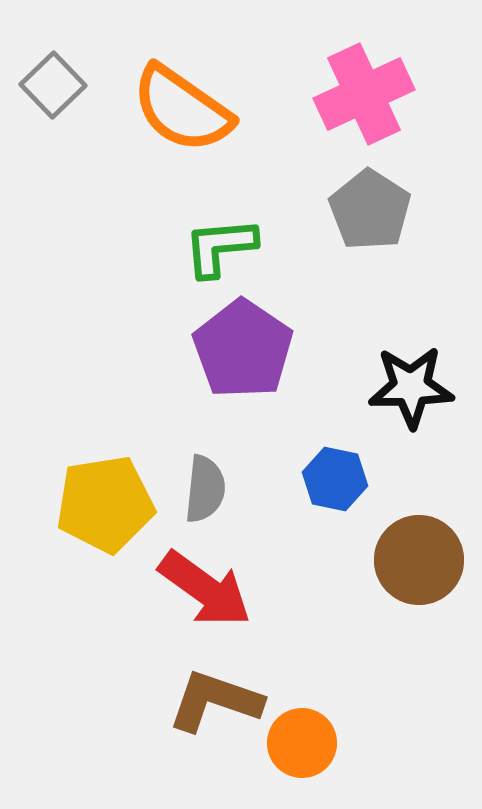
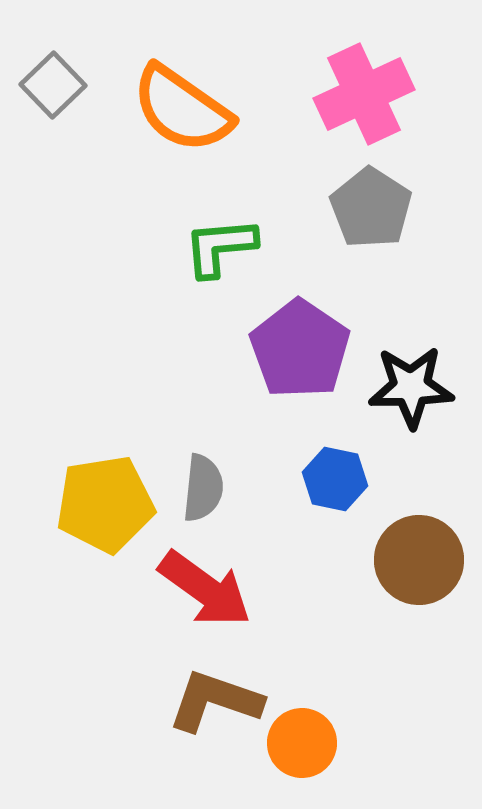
gray pentagon: moved 1 px right, 2 px up
purple pentagon: moved 57 px right
gray semicircle: moved 2 px left, 1 px up
